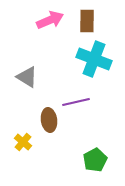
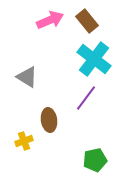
brown rectangle: rotated 40 degrees counterclockwise
cyan cross: rotated 16 degrees clockwise
purple line: moved 10 px right, 4 px up; rotated 40 degrees counterclockwise
yellow cross: moved 1 px right, 1 px up; rotated 30 degrees clockwise
green pentagon: rotated 15 degrees clockwise
